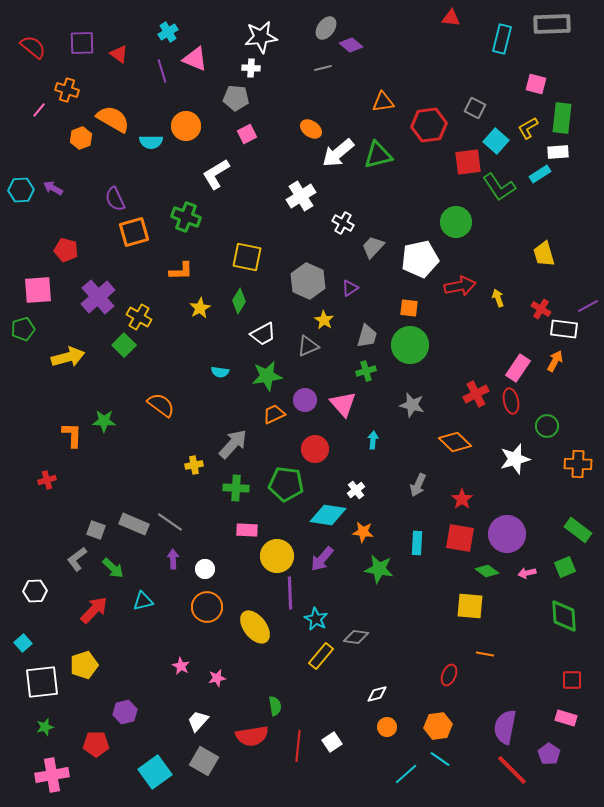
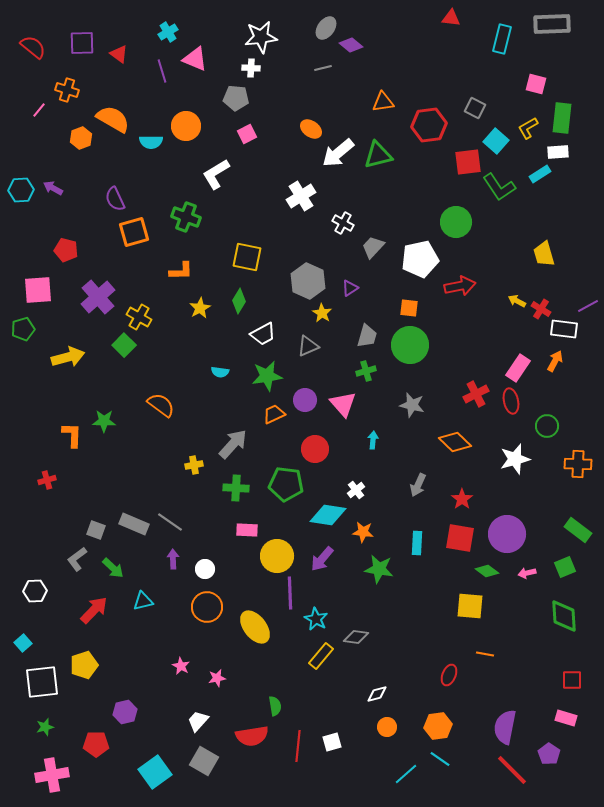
yellow arrow at (498, 298): moved 19 px right, 3 px down; rotated 42 degrees counterclockwise
yellow star at (324, 320): moved 2 px left, 7 px up
white square at (332, 742): rotated 18 degrees clockwise
